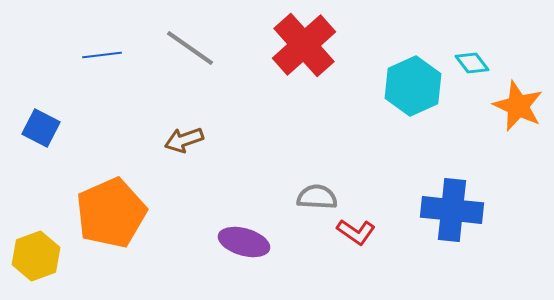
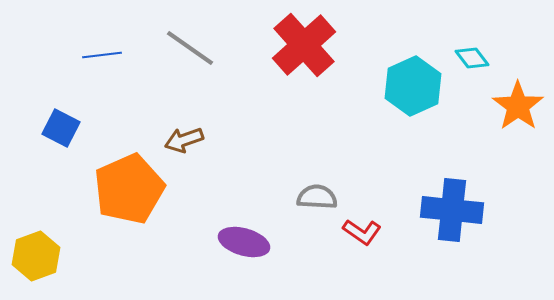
cyan diamond: moved 5 px up
orange star: rotated 12 degrees clockwise
blue square: moved 20 px right
orange pentagon: moved 18 px right, 24 px up
red L-shape: moved 6 px right
